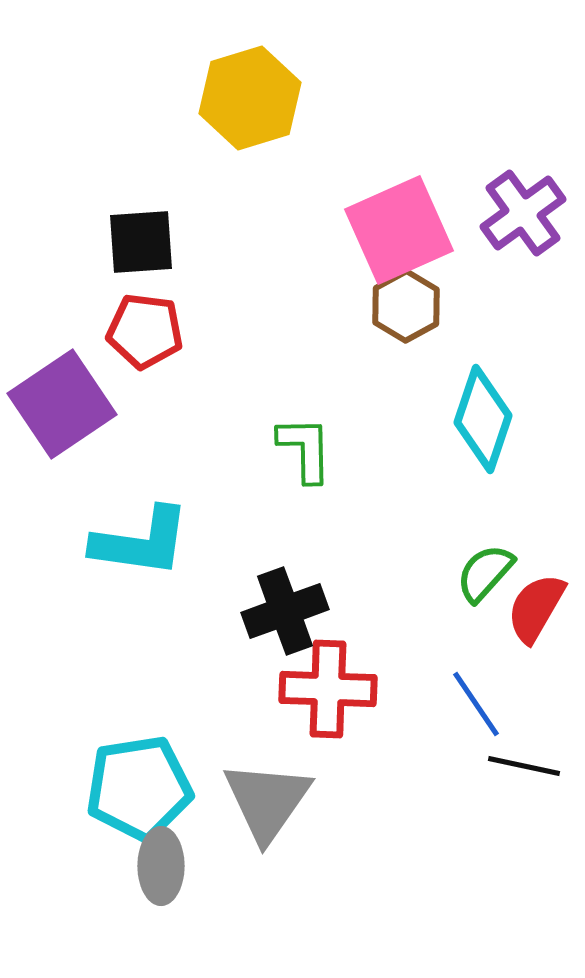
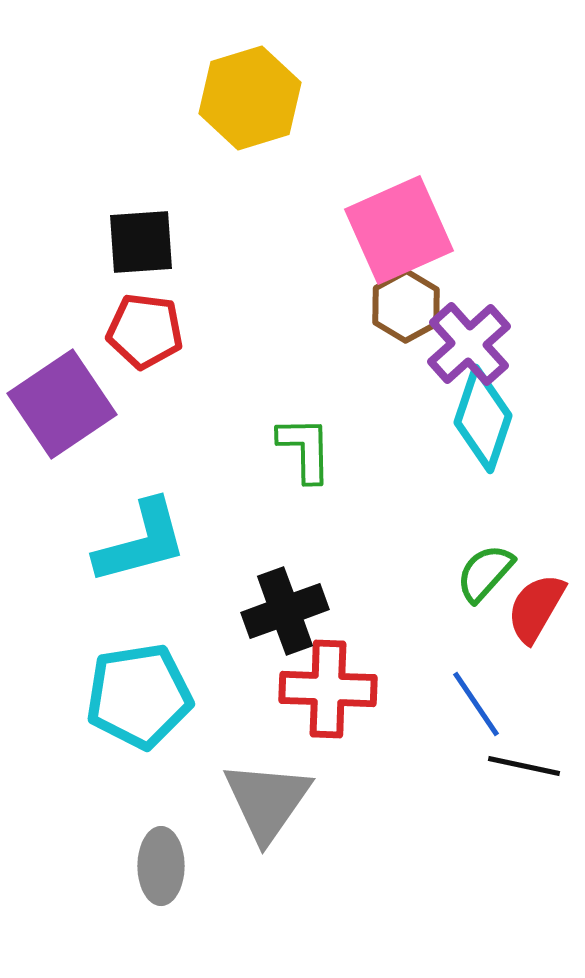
purple cross: moved 54 px left, 131 px down; rotated 6 degrees counterclockwise
cyan L-shape: rotated 23 degrees counterclockwise
cyan pentagon: moved 92 px up
